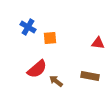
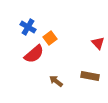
orange square: rotated 32 degrees counterclockwise
red triangle: rotated 40 degrees clockwise
red semicircle: moved 3 px left, 15 px up
